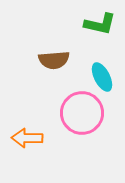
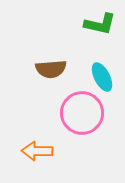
brown semicircle: moved 3 px left, 9 px down
orange arrow: moved 10 px right, 13 px down
